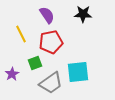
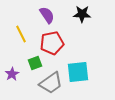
black star: moved 1 px left
red pentagon: moved 1 px right, 1 px down
